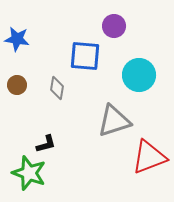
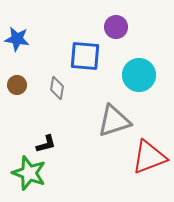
purple circle: moved 2 px right, 1 px down
